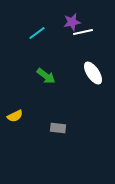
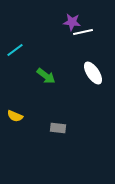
purple star: rotated 18 degrees clockwise
cyan line: moved 22 px left, 17 px down
yellow semicircle: rotated 49 degrees clockwise
